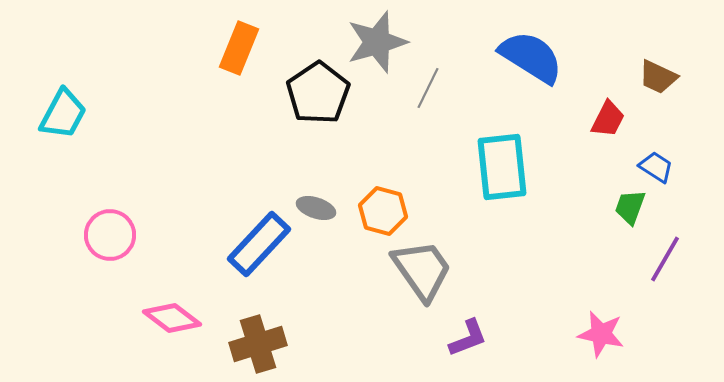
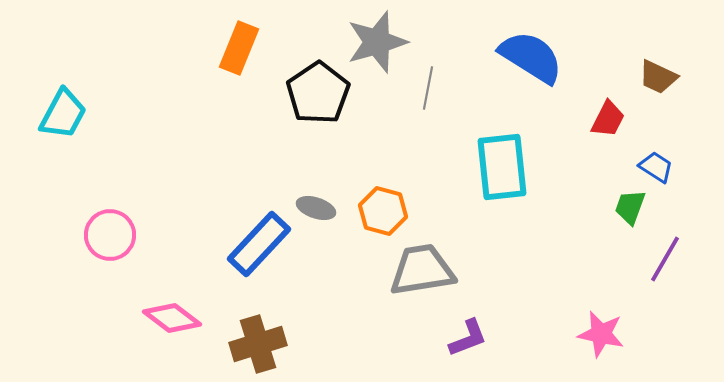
gray line: rotated 15 degrees counterclockwise
gray trapezoid: rotated 64 degrees counterclockwise
